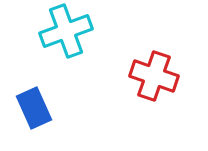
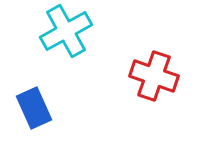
cyan cross: rotated 9 degrees counterclockwise
